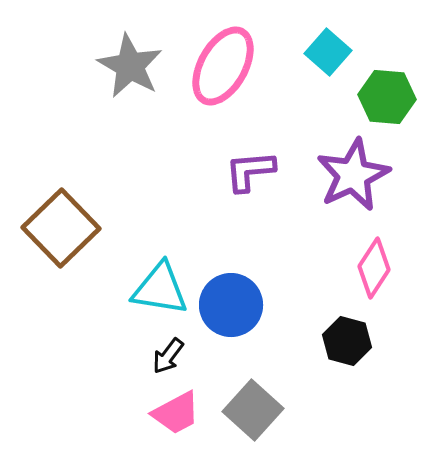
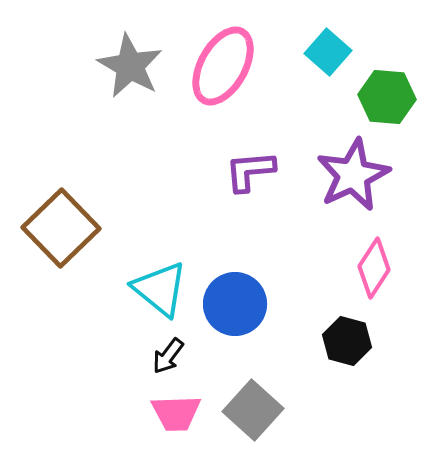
cyan triangle: rotated 30 degrees clockwise
blue circle: moved 4 px right, 1 px up
pink trapezoid: rotated 26 degrees clockwise
